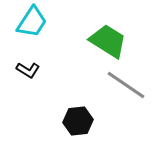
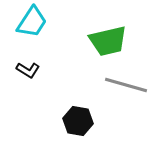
green trapezoid: rotated 135 degrees clockwise
gray line: rotated 18 degrees counterclockwise
black hexagon: rotated 16 degrees clockwise
